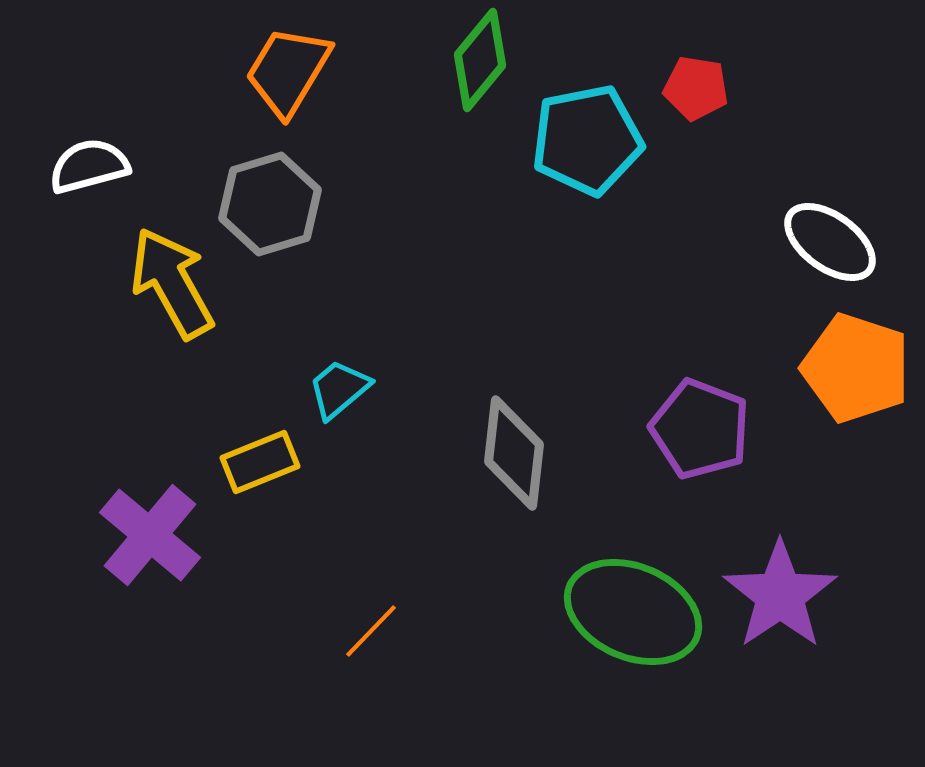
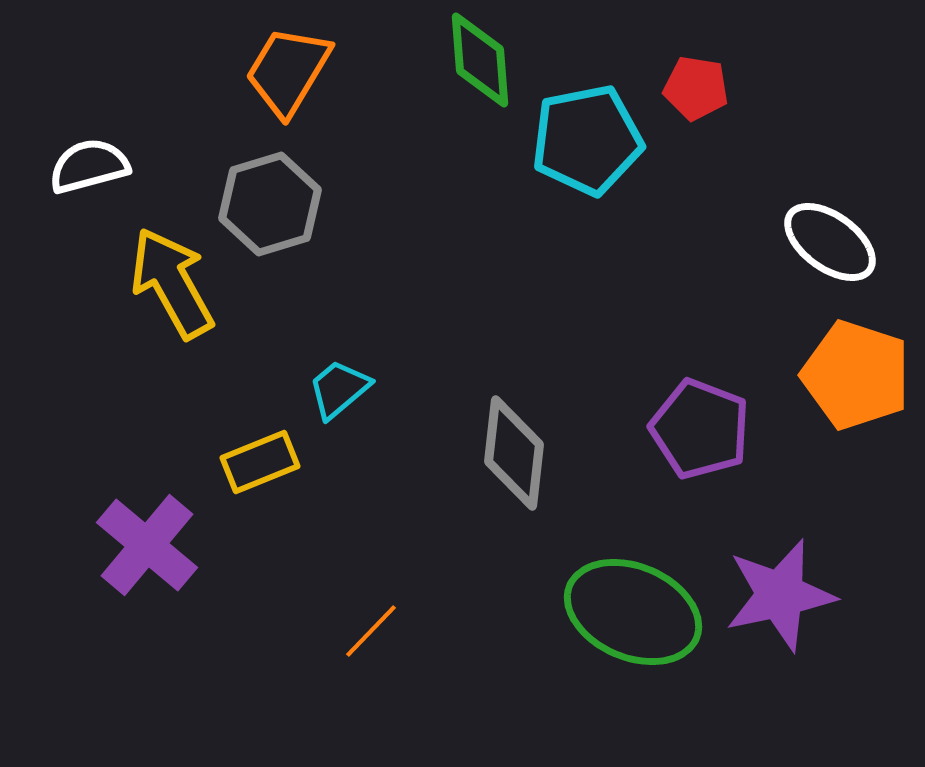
green diamond: rotated 44 degrees counterclockwise
orange pentagon: moved 7 px down
purple cross: moved 3 px left, 10 px down
purple star: rotated 22 degrees clockwise
